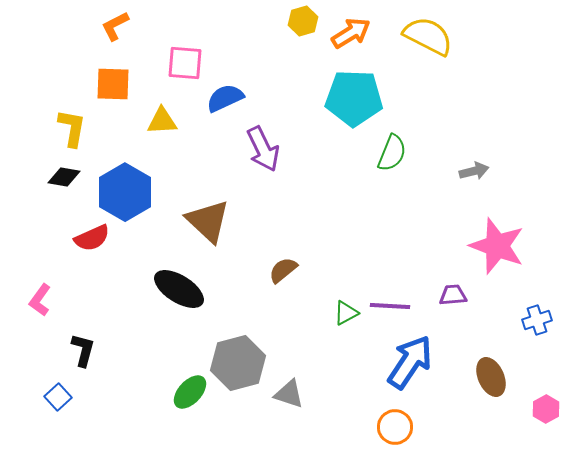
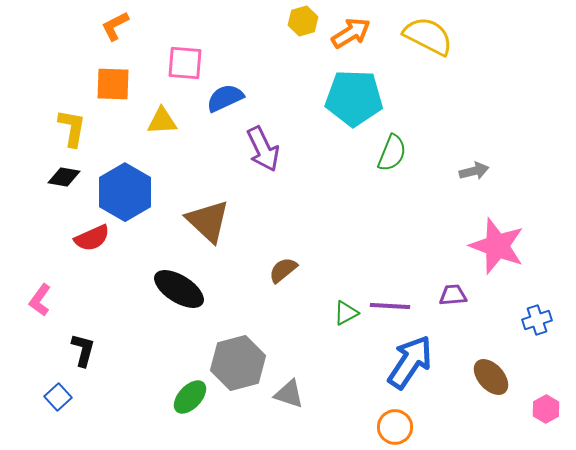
brown ellipse: rotated 18 degrees counterclockwise
green ellipse: moved 5 px down
